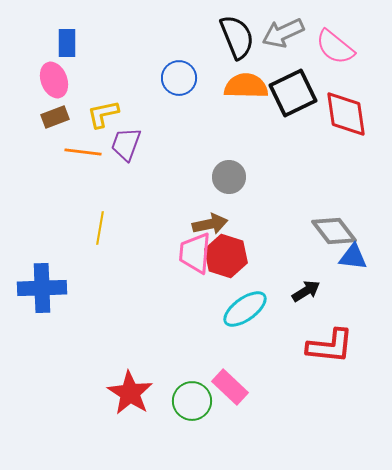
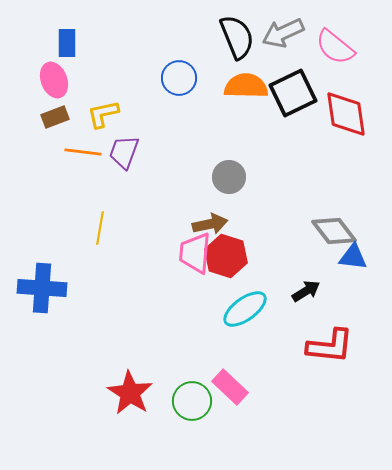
purple trapezoid: moved 2 px left, 8 px down
blue cross: rotated 6 degrees clockwise
